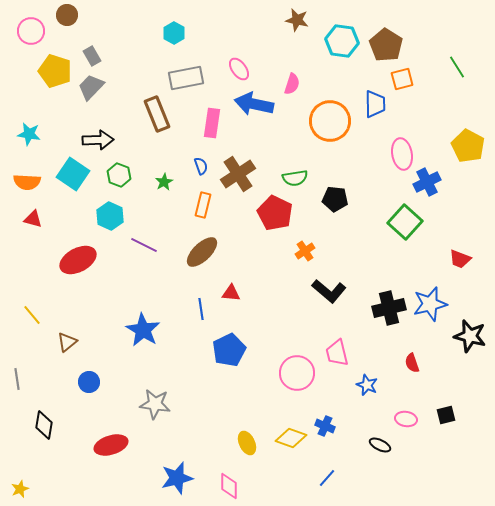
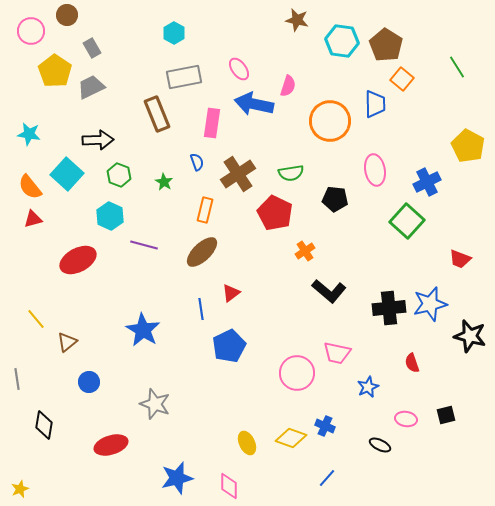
gray rectangle at (92, 56): moved 8 px up
yellow pentagon at (55, 71): rotated 16 degrees clockwise
gray rectangle at (186, 78): moved 2 px left, 1 px up
orange square at (402, 79): rotated 35 degrees counterclockwise
pink semicircle at (292, 84): moved 4 px left, 2 px down
gray trapezoid at (91, 87): rotated 20 degrees clockwise
pink ellipse at (402, 154): moved 27 px left, 16 px down
blue semicircle at (201, 166): moved 4 px left, 4 px up
cyan square at (73, 174): moved 6 px left; rotated 8 degrees clockwise
green semicircle at (295, 178): moved 4 px left, 5 px up
orange semicircle at (27, 182): moved 3 px right, 5 px down; rotated 48 degrees clockwise
green star at (164, 182): rotated 12 degrees counterclockwise
orange rectangle at (203, 205): moved 2 px right, 5 px down
red triangle at (33, 219): rotated 30 degrees counterclockwise
green square at (405, 222): moved 2 px right, 1 px up
purple line at (144, 245): rotated 12 degrees counterclockwise
red triangle at (231, 293): rotated 42 degrees counterclockwise
black cross at (389, 308): rotated 8 degrees clockwise
yellow line at (32, 315): moved 4 px right, 4 px down
blue pentagon at (229, 350): moved 4 px up
pink trapezoid at (337, 353): rotated 64 degrees counterclockwise
blue star at (367, 385): moved 1 px right, 2 px down; rotated 25 degrees clockwise
gray star at (155, 404): rotated 12 degrees clockwise
